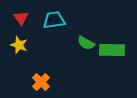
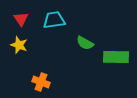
red triangle: moved 1 px down
green semicircle: moved 1 px left
green rectangle: moved 4 px right, 7 px down
orange cross: rotated 24 degrees counterclockwise
